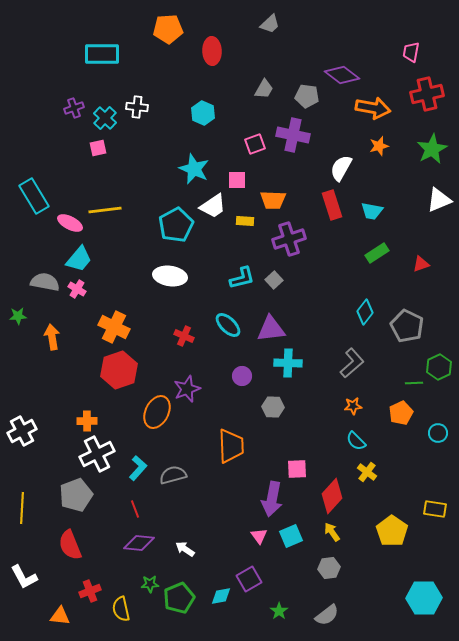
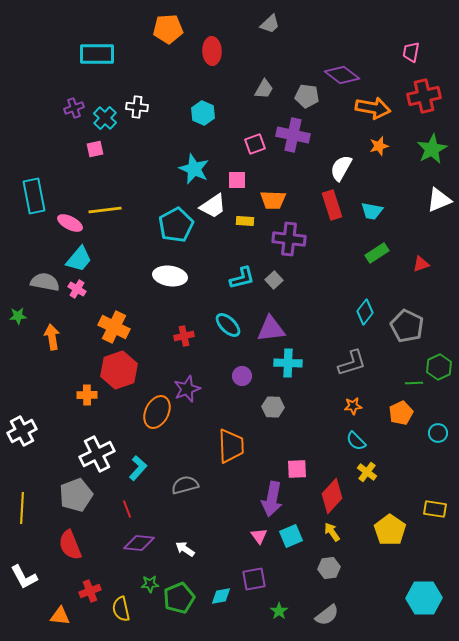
cyan rectangle at (102, 54): moved 5 px left
red cross at (427, 94): moved 3 px left, 2 px down
pink square at (98, 148): moved 3 px left, 1 px down
cyan rectangle at (34, 196): rotated 20 degrees clockwise
purple cross at (289, 239): rotated 24 degrees clockwise
red cross at (184, 336): rotated 36 degrees counterclockwise
gray L-shape at (352, 363): rotated 24 degrees clockwise
orange cross at (87, 421): moved 26 px up
gray semicircle at (173, 475): moved 12 px right, 10 px down
red line at (135, 509): moved 8 px left
yellow pentagon at (392, 531): moved 2 px left, 1 px up
purple square at (249, 579): moved 5 px right; rotated 20 degrees clockwise
